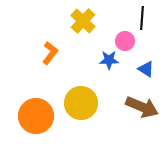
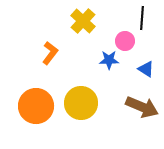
orange circle: moved 10 px up
